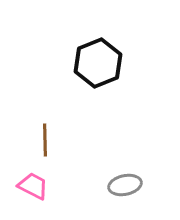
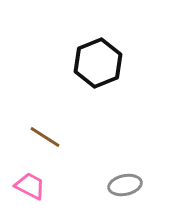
brown line: moved 3 px up; rotated 56 degrees counterclockwise
pink trapezoid: moved 3 px left
